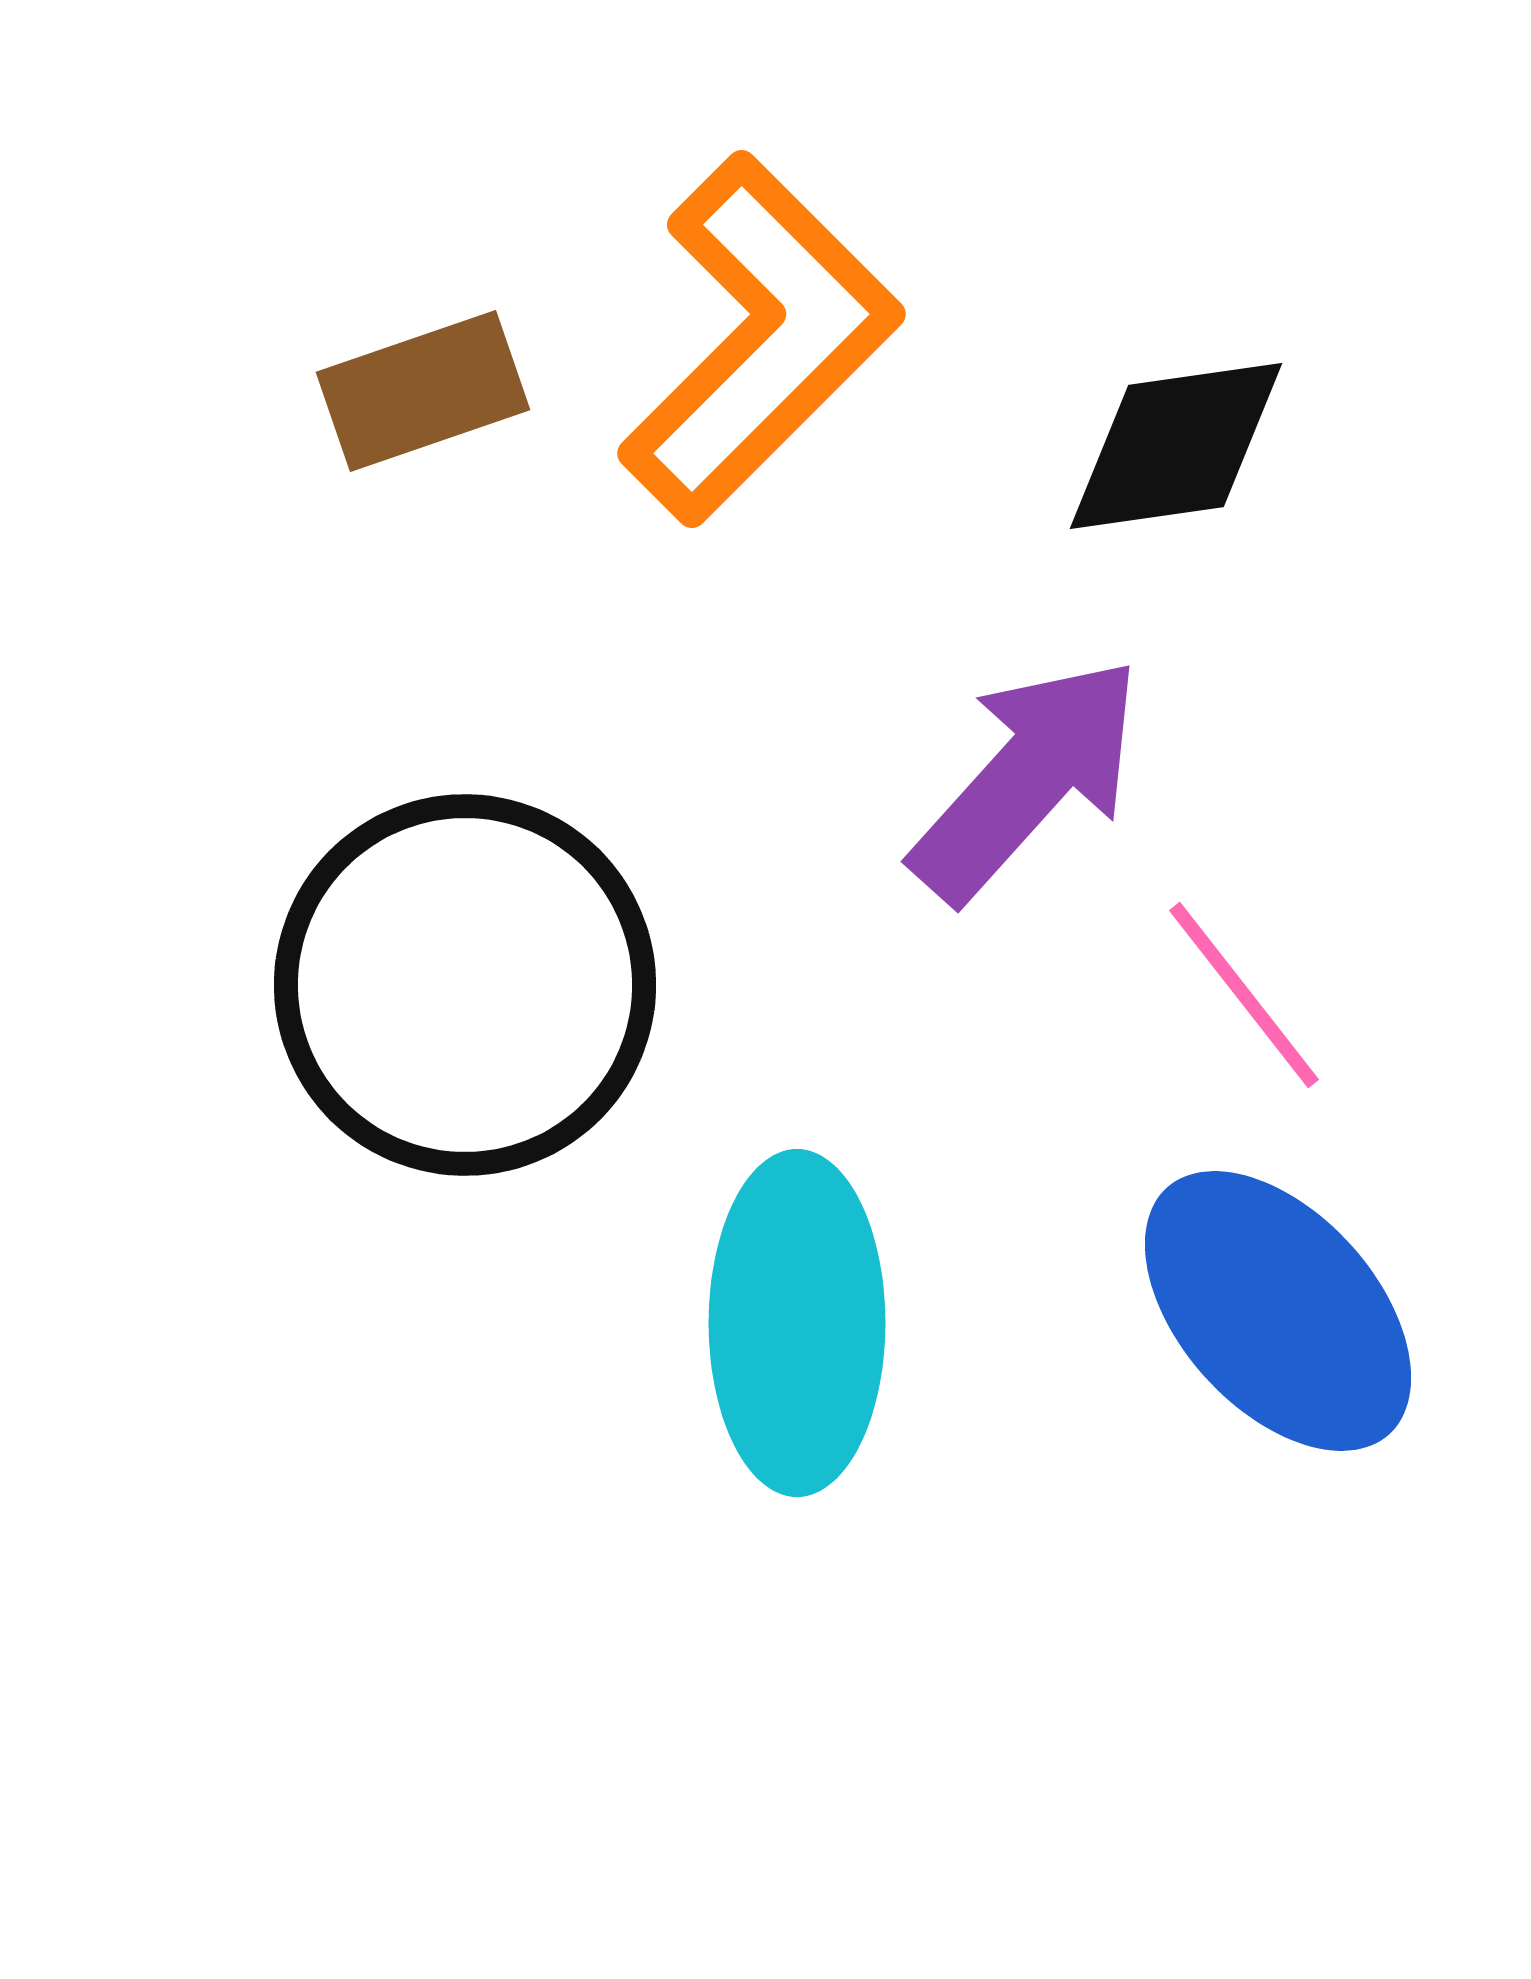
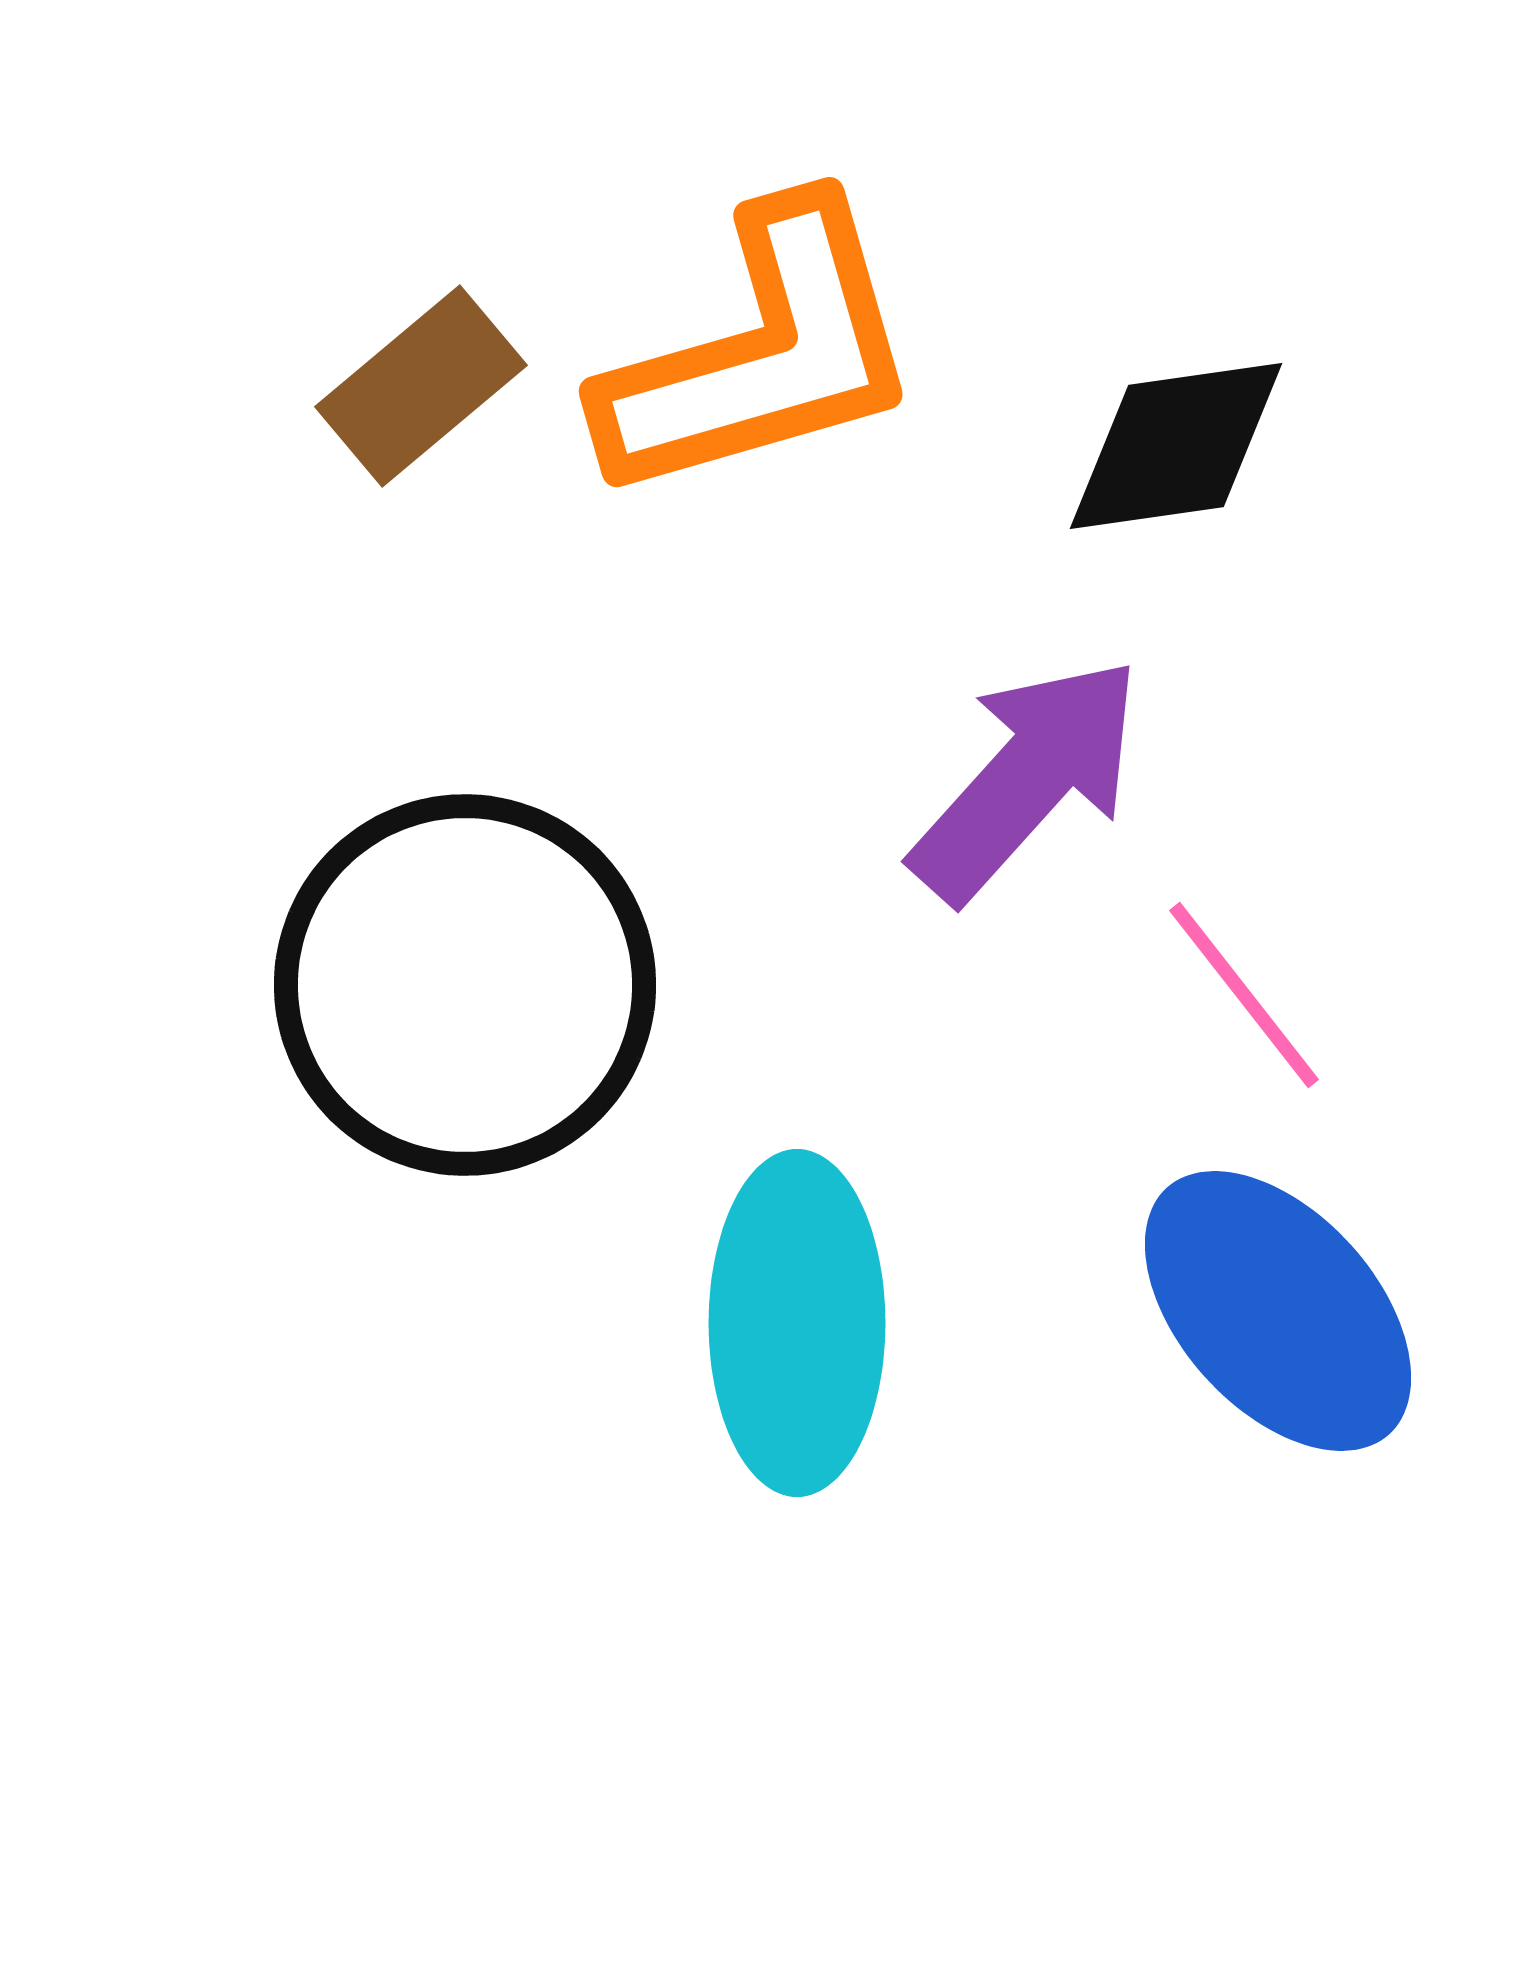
orange L-shape: moved 1 px right, 14 px down; rotated 29 degrees clockwise
brown rectangle: moved 2 px left, 5 px up; rotated 21 degrees counterclockwise
